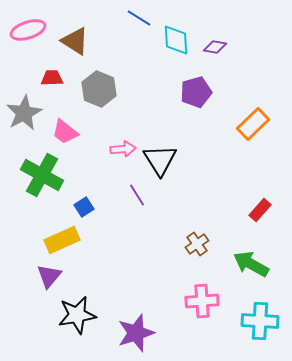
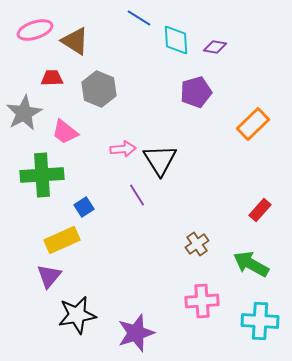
pink ellipse: moved 7 px right
green cross: rotated 33 degrees counterclockwise
